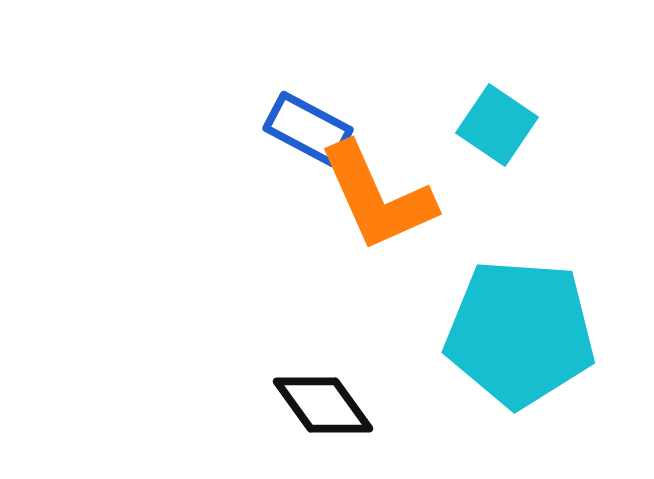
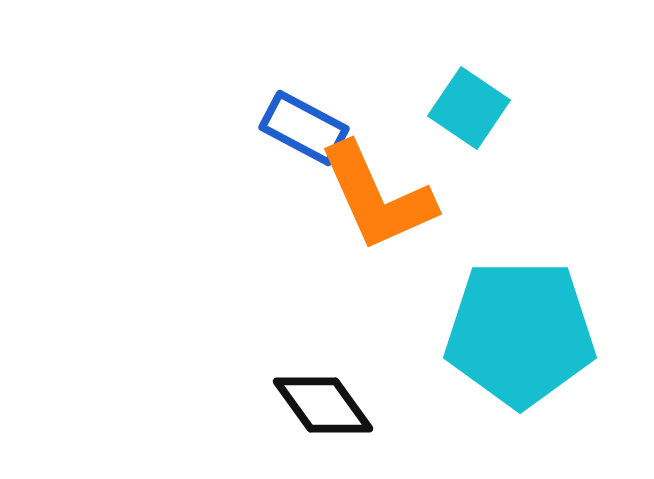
cyan square: moved 28 px left, 17 px up
blue rectangle: moved 4 px left, 1 px up
cyan pentagon: rotated 4 degrees counterclockwise
